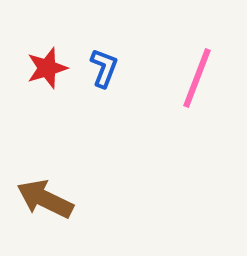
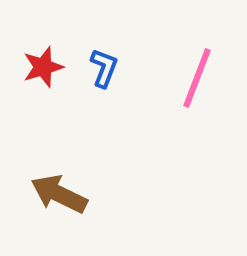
red star: moved 4 px left, 1 px up
brown arrow: moved 14 px right, 5 px up
